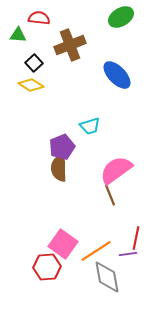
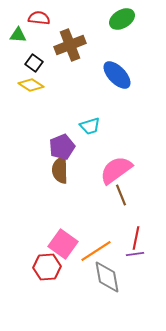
green ellipse: moved 1 px right, 2 px down
black square: rotated 12 degrees counterclockwise
brown semicircle: moved 1 px right, 2 px down
brown line: moved 11 px right
purple line: moved 7 px right
